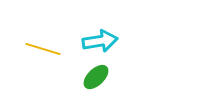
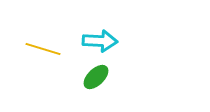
cyan arrow: rotated 12 degrees clockwise
